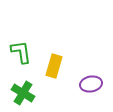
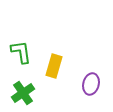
purple ellipse: rotated 65 degrees counterclockwise
green cross: rotated 25 degrees clockwise
